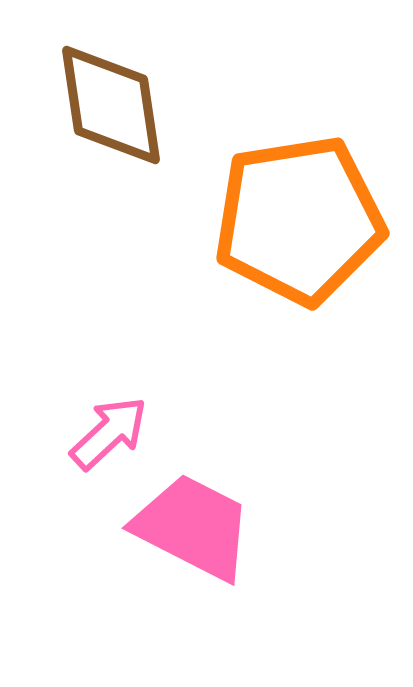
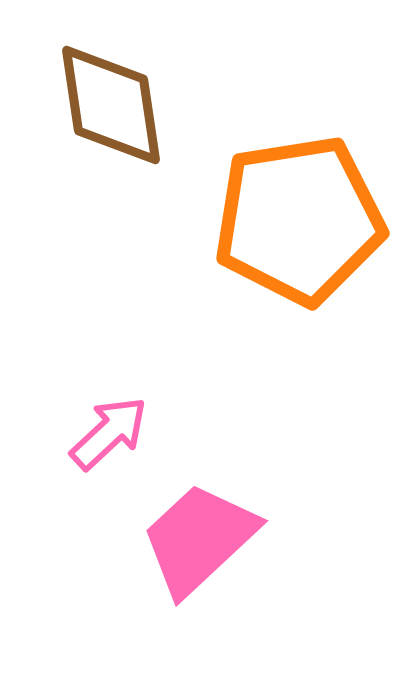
pink trapezoid: moved 6 px right, 12 px down; rotated 70 degrees counterclockwise
